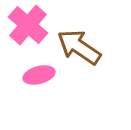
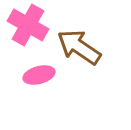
pink cross: rotated 12 degrees counterclockwise
